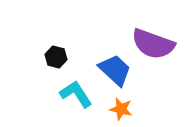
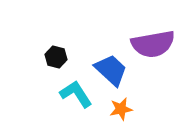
purple semicircle: rotated 30 degrees counterclockwise
blue trapezoid: moved 4 px left
orange star: rotated 25 degrees counterclockwise
